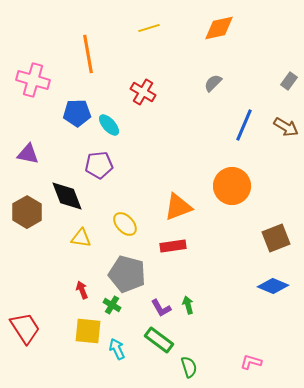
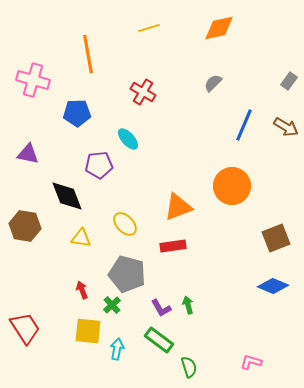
cyan ellipse: moved 19 px right, 14 px down
brown hexagon: moved 2 px left, 14 px down; rotated 20 degrees counterclockwise
green cross: rotated 18 degrees clockwise
cyan arrow: rotated 35 degrees clockwise
